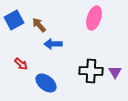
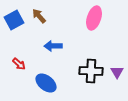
brown arrow: moved 9 px up
blue arrow: moved 2 px down
red arrow: moved 2 px left
purple triangle: moved 2 px right
